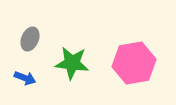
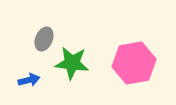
gray ellipse: moved 14 px right
blue arrow: moved 4 px right, 2 px down; rotated 35 degrees counterclockwise
